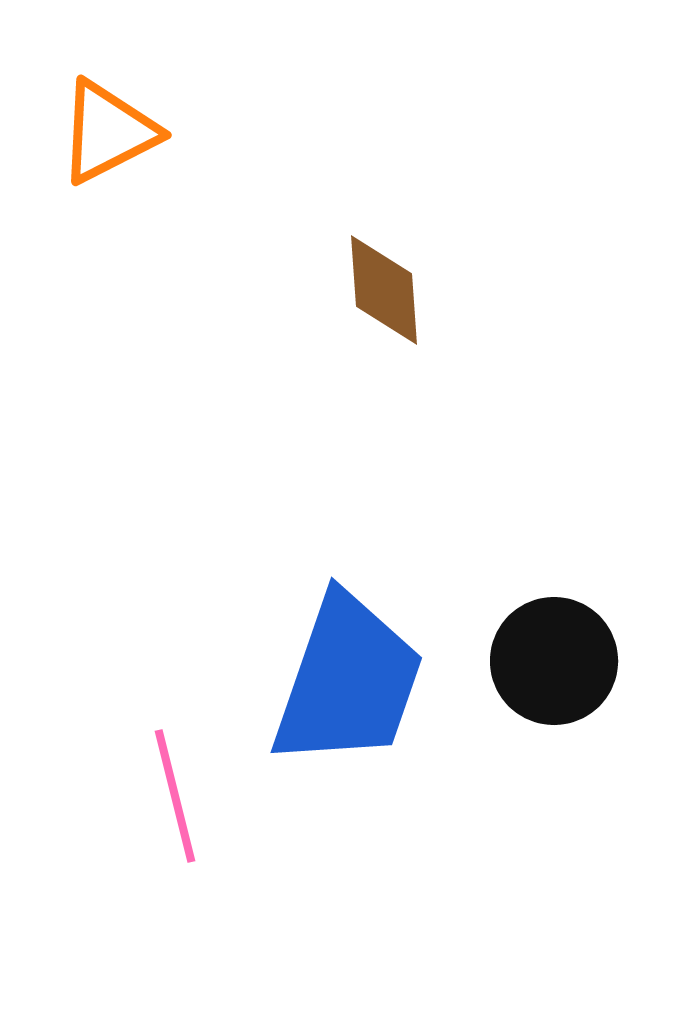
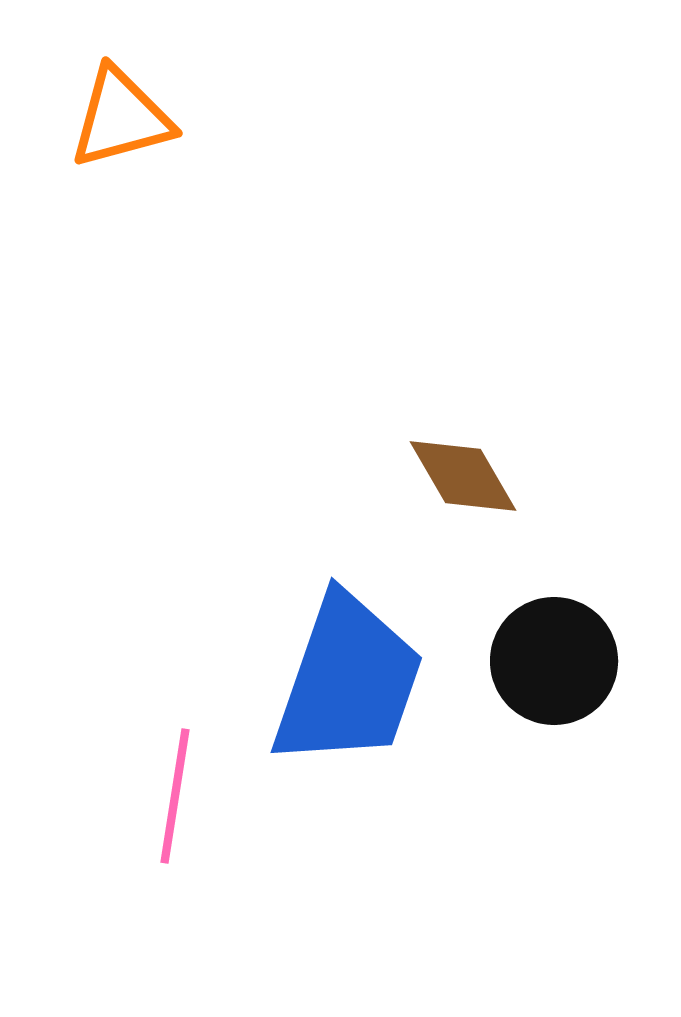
orange triangle: moved 13 px right, 14 px up; rotated 12 degrees clockwise
brown diamond: moved 79 px right, 186 px down; rotated 26 degrees counterclockwise
pink line: rotated 23 degrees clockwise
